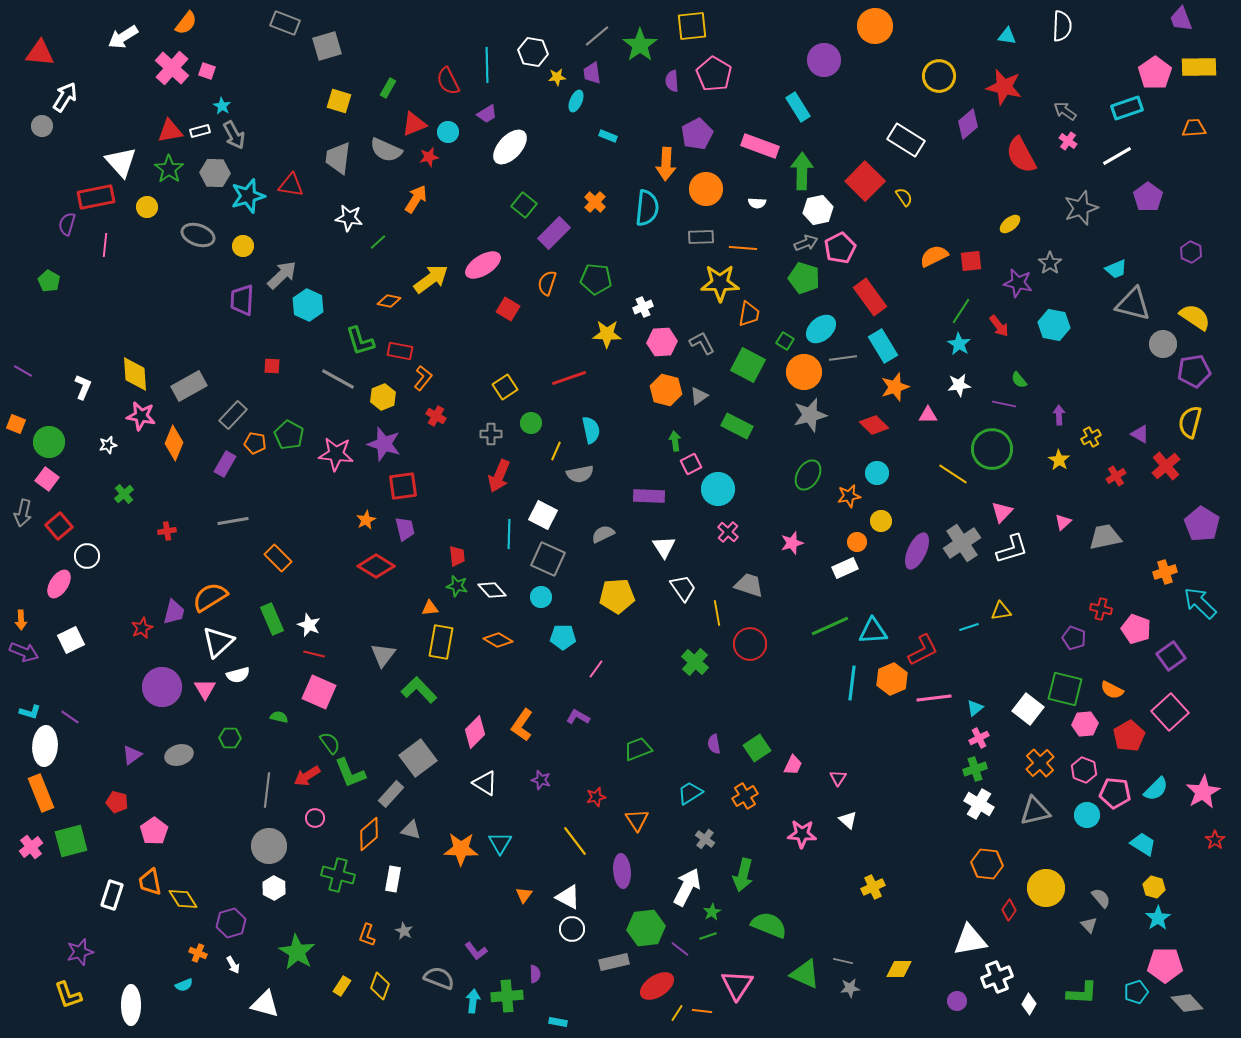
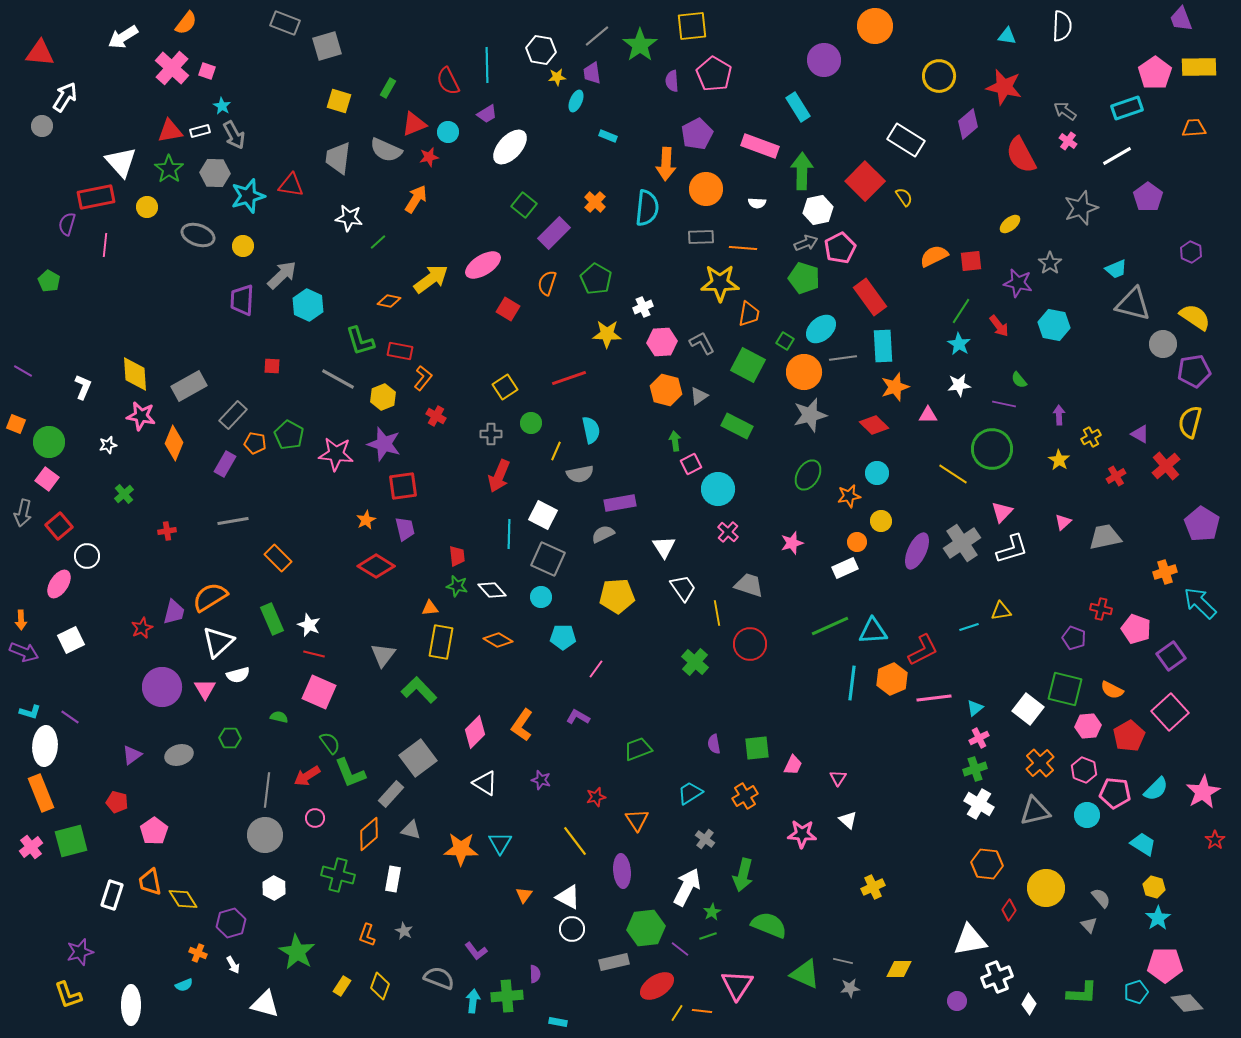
white hexagon at (533, 52): moved 8 px right, 2 px up
green pentagon at (596, 279): rotated 24 degrees clockwise
cyan rectangle at (883, 346): rotated 28 degrees clockwise
purple rectangle at (649, 496): moved 29 px left, 7 px down; rotated 12 degrees counterclockwise
pink hexagon at (1085, 724): moved 3 px right, 2 px down
green square at (757, 748): rotated 28 degrees clockwise
gray circle at (269, 846): moved 4 px left, 11 px up
